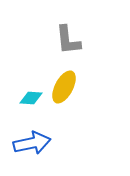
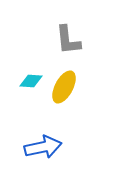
cyan diamond: moved 17 px up
blue arrow: moved 11 px right, 4 px down
